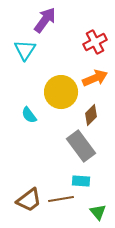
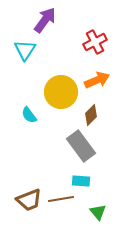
orange arrow: moved 2 px right, 2 px down
brown trapezoid: rotated 16 degrees clockwise
